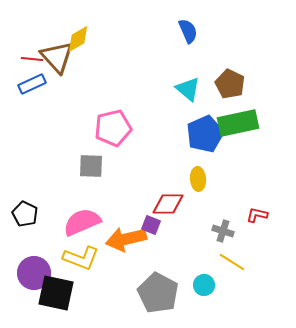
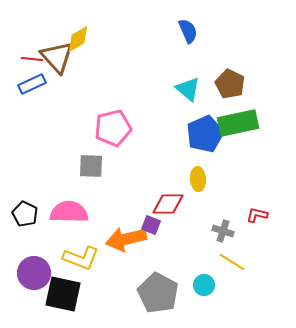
pink semicircle: moved 13 px left, 10 px up; rotated 24 degrees clockwise
black square: moved 7 px right, 1 px down
